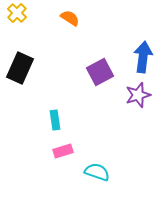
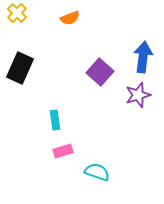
orange semicircle: rotated 126 degrees clockwise
purple square: rotated 20 degrees counterclockwise
